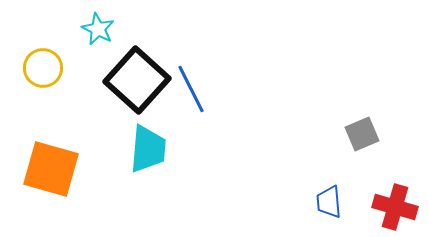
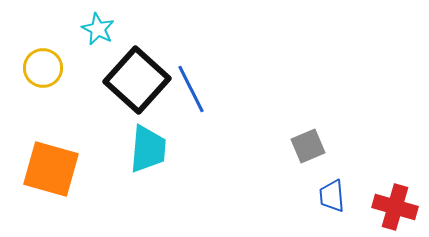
gray square: moved 54 px left, 12 px down
blue trapezoid: moved 3 px right, 6 px up
